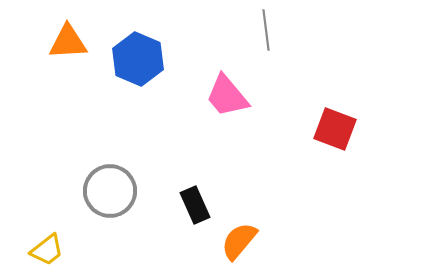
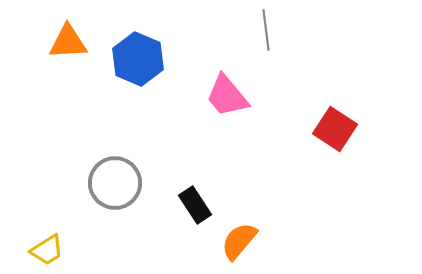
red square: rotated 12 degrees clockwise
gray circle: moved 5 px right, 8 px up
black rectangle: rotated 9 degrees counterclockwise
yellow trapezoid: rotated 6 degrees clockwise
